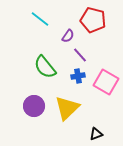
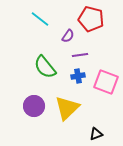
red pentagon: moved 2 px left, 1 px up
purple line: rotated 56 degrees counterclockwise
pink square: rotated 10 degrees counterclockwise
